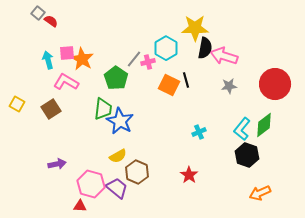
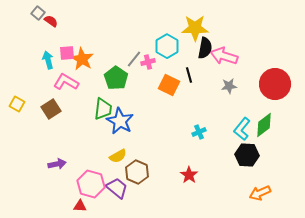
cyan hexagon: moved 1 px right, 2 px up
black line: moved 3 px right, 5 px up
black hexagon: rotated 15 degrees counterclockwise
